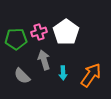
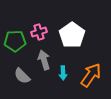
white pentagon: moved 6 px right, 3 px down
green pentagon: moved 1 px left, 2 px down
